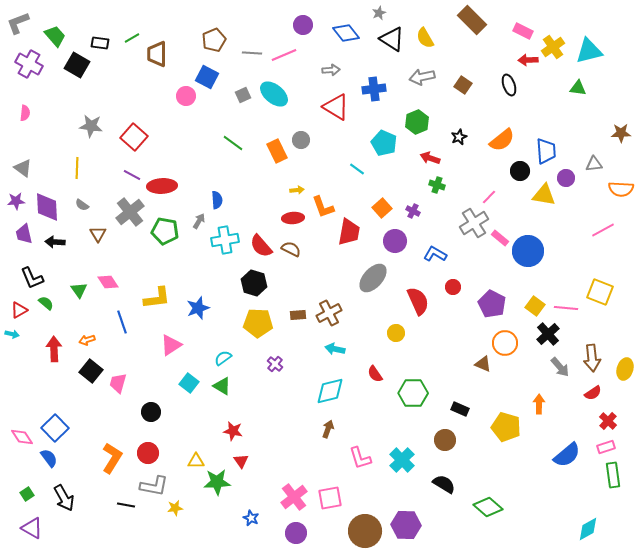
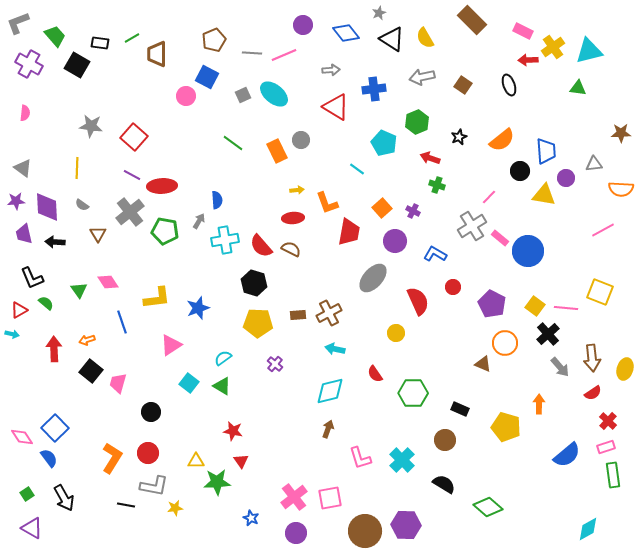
orange L-shape at (323, 207): moved 4 px right, 4 px up
gray cross at (474, 223): moved 2 px left, 3 px down
